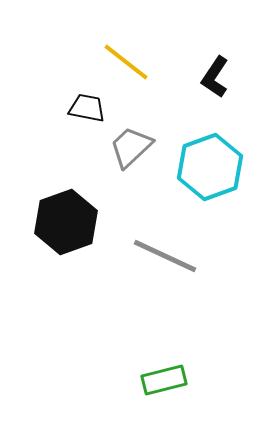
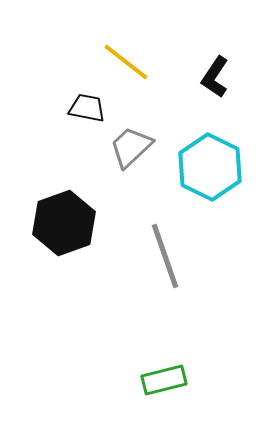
cyan hexagon: rotated 14 degrees counterclockwise
black hexagon: moved 2 px left, 1 px down
gray line: rotated 46 degrees clockwise
